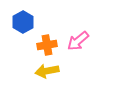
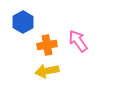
pink arrow: rotated 95 degrees clockwise
